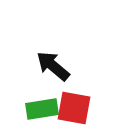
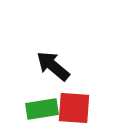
red square: rotated 6 degrees counterclockwise
